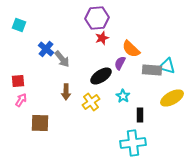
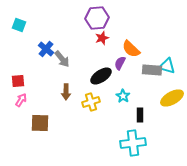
yellow cross: rotated 18 degrees clockwise
